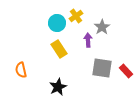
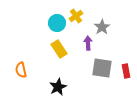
purple arrow: moved 3 px down
red rectangle: rotated 32 degrees clockwise
